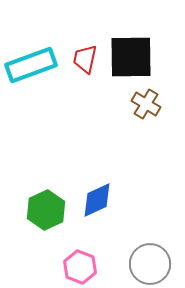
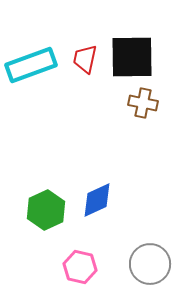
black square: moved 1 px right
brown cross: moved 3 px left, 1 px up; rotated 20 degrees counterclockwise
pink hexagon: rotated 8 degrees counterclockwise
